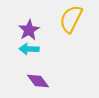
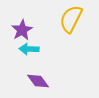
purple star: moved 7 px left
